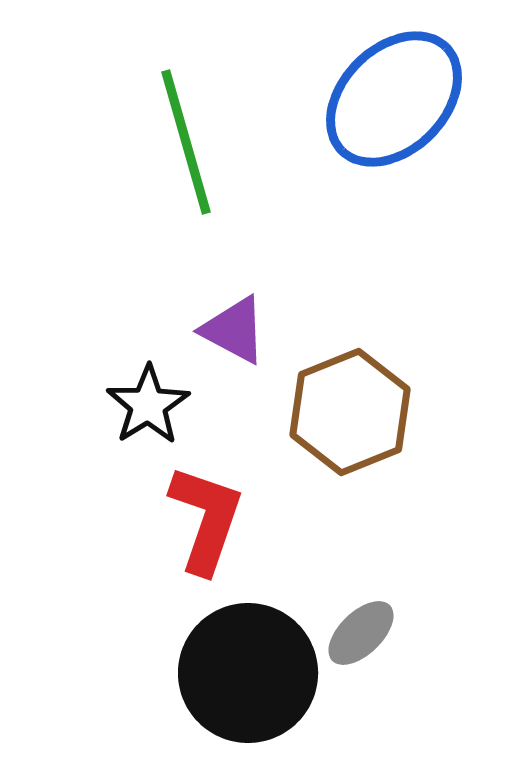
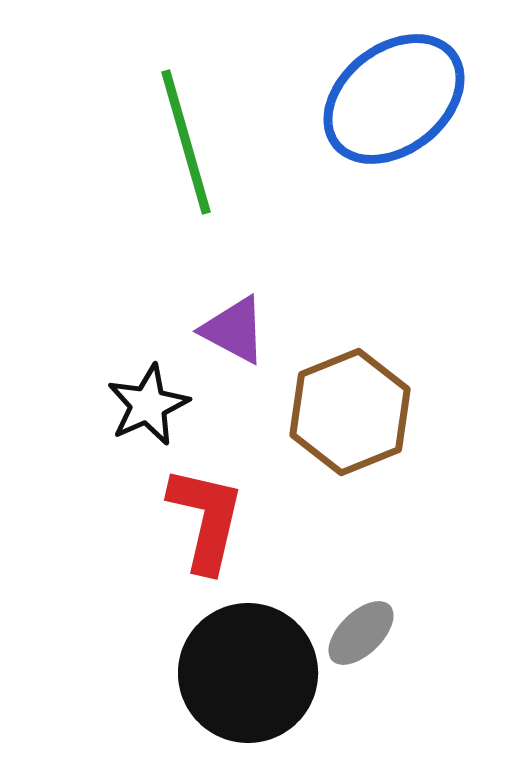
blue ellipse: rotated 7 degrees clockwise
black star: rotated 8 degrees clockwise
red L-shape: rotated 6 degrees counterclockwise
